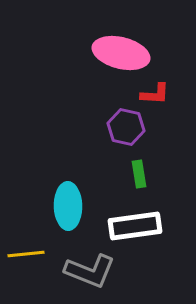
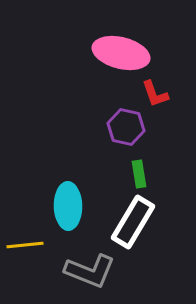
red L-shape: rotated 68 degrees clockwise
white rectangle: moved 2 px left, 4 px up; rotated 51 degrees counterclockwise
yellow line: moved 1 px left, 9 px up
